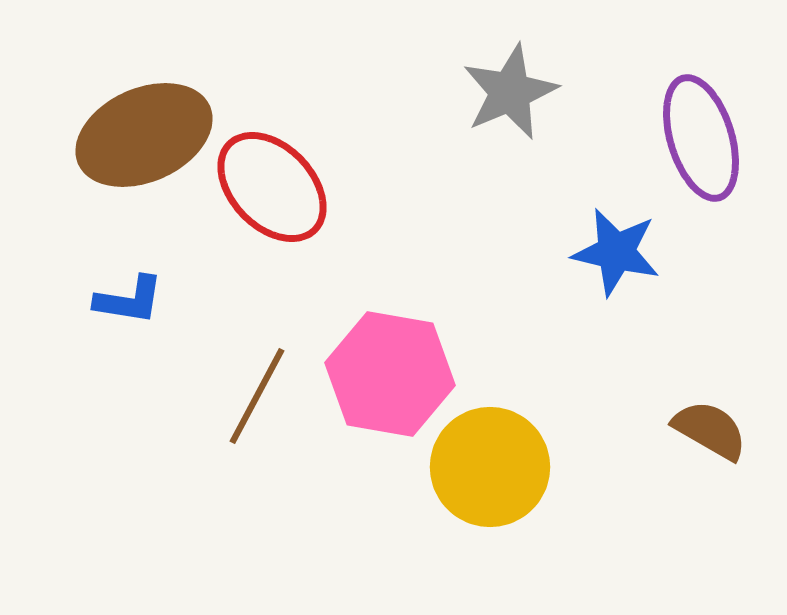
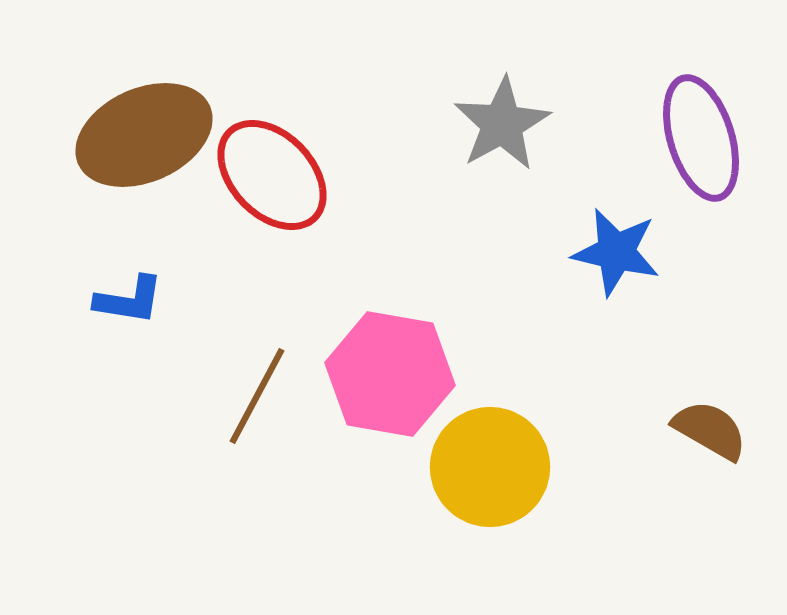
gray star: moved 8 px left, 32 px down; rotated 6 degrees counterclockwise
red ellipse: moved 12 px up
